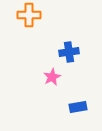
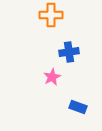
orange cross: moved 22 px right
blue rectangle: rotated 30 degrees clockwise
